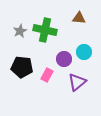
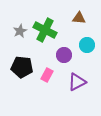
green cross: rotated 15 degrees clockwise
cyan circle: moved 3 px right, 7 px up
purple circle: moved 4 px up
purple triangle: rotated 12 degrees clockwise
